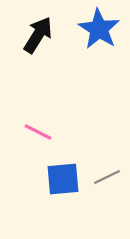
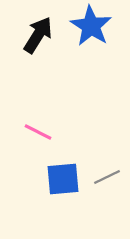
blue star: moved 8 px left, 3 px up
